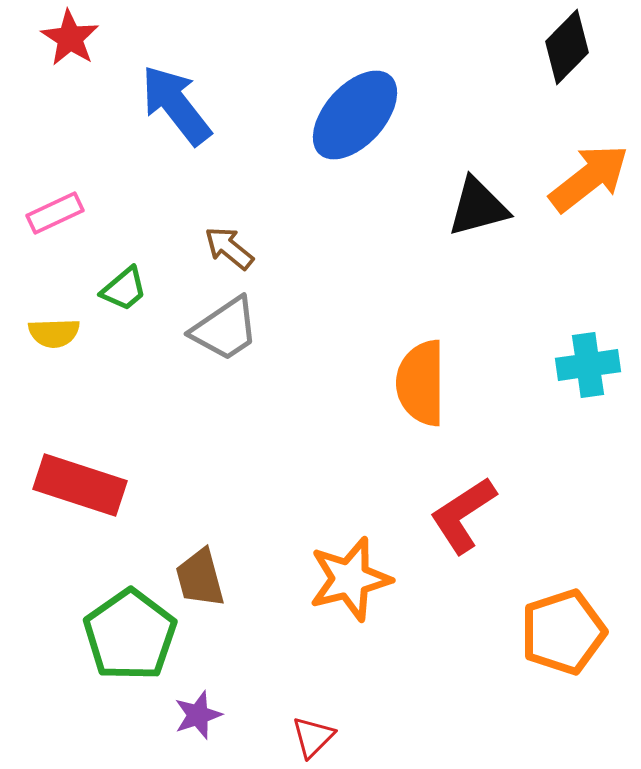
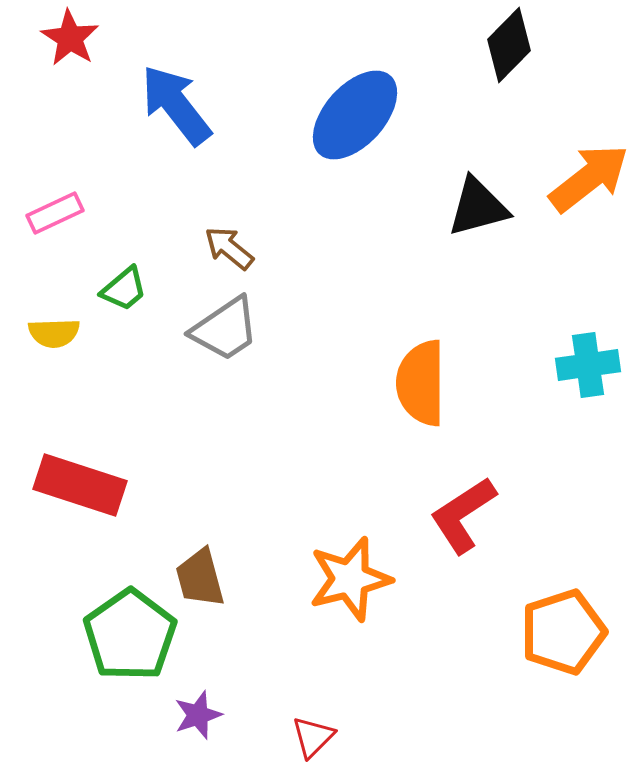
black diamond: moved 58 px left, 2 px up
